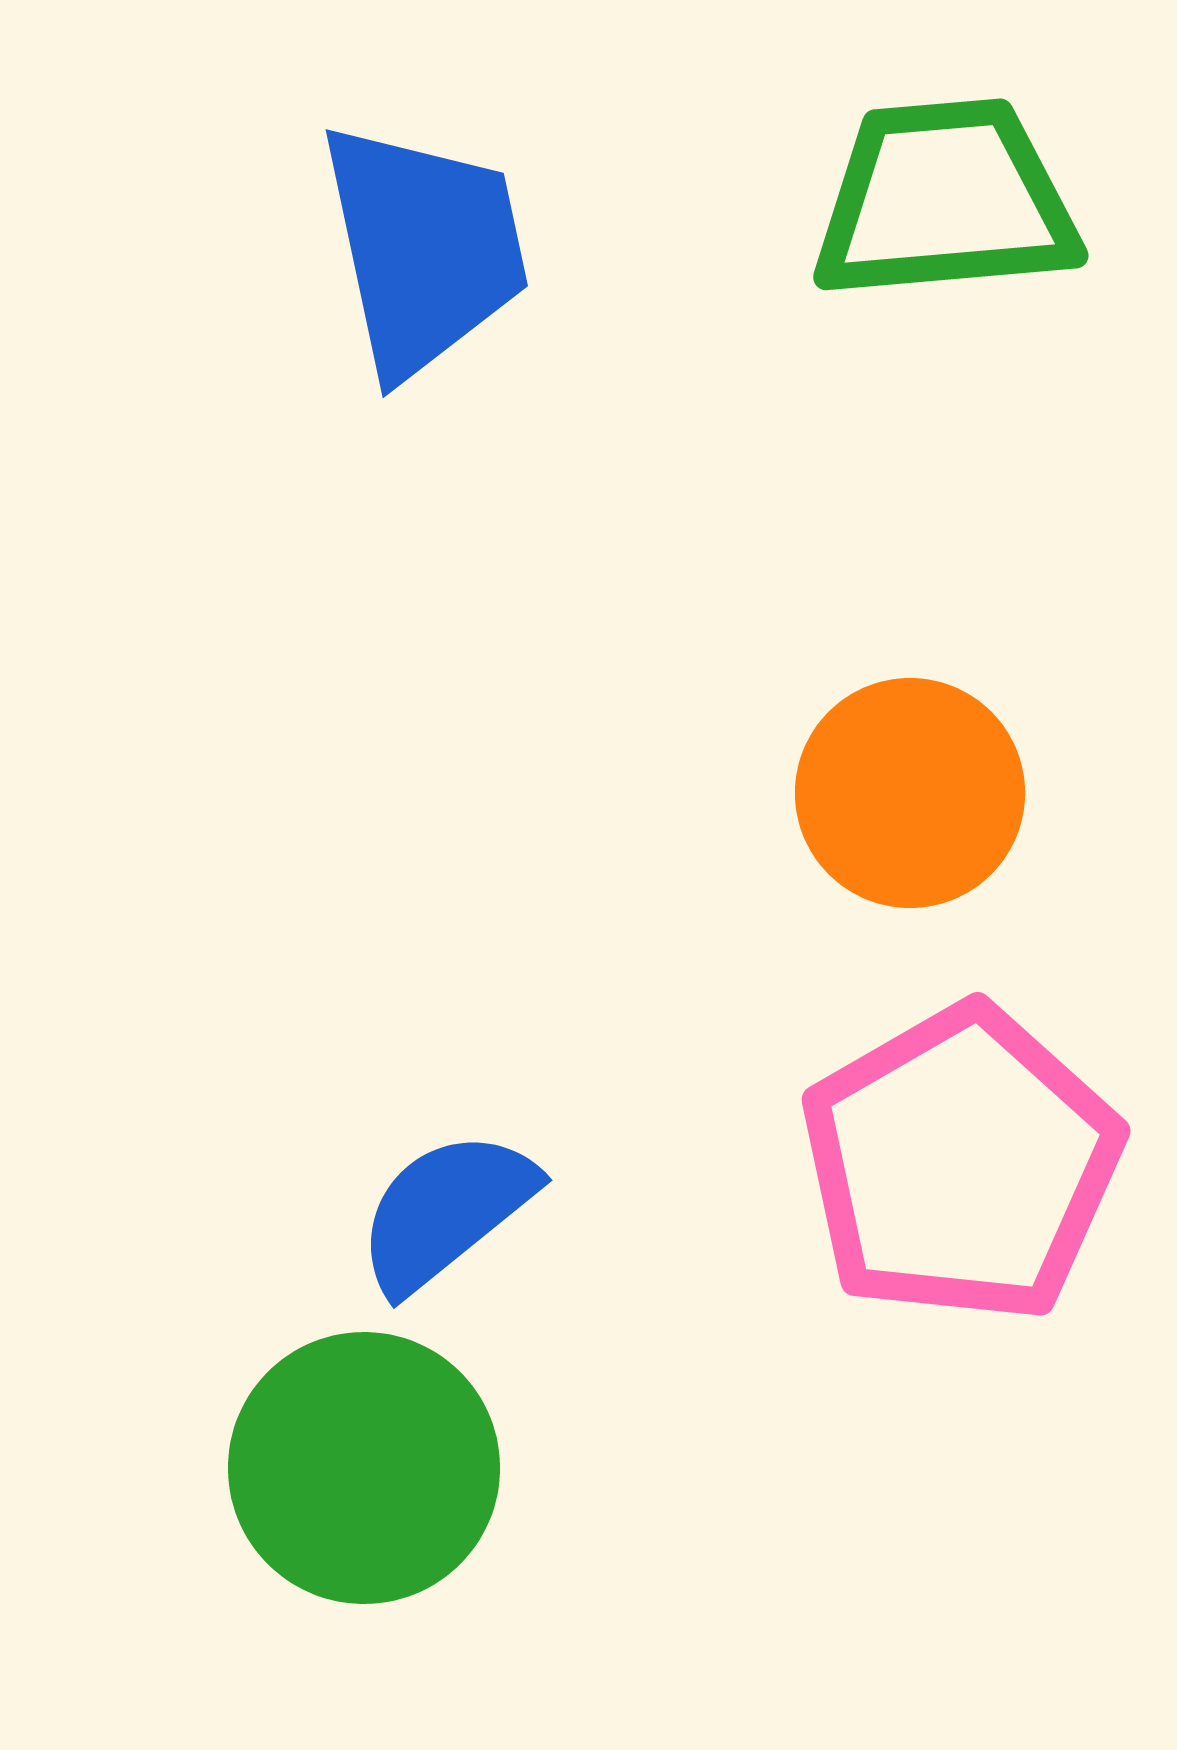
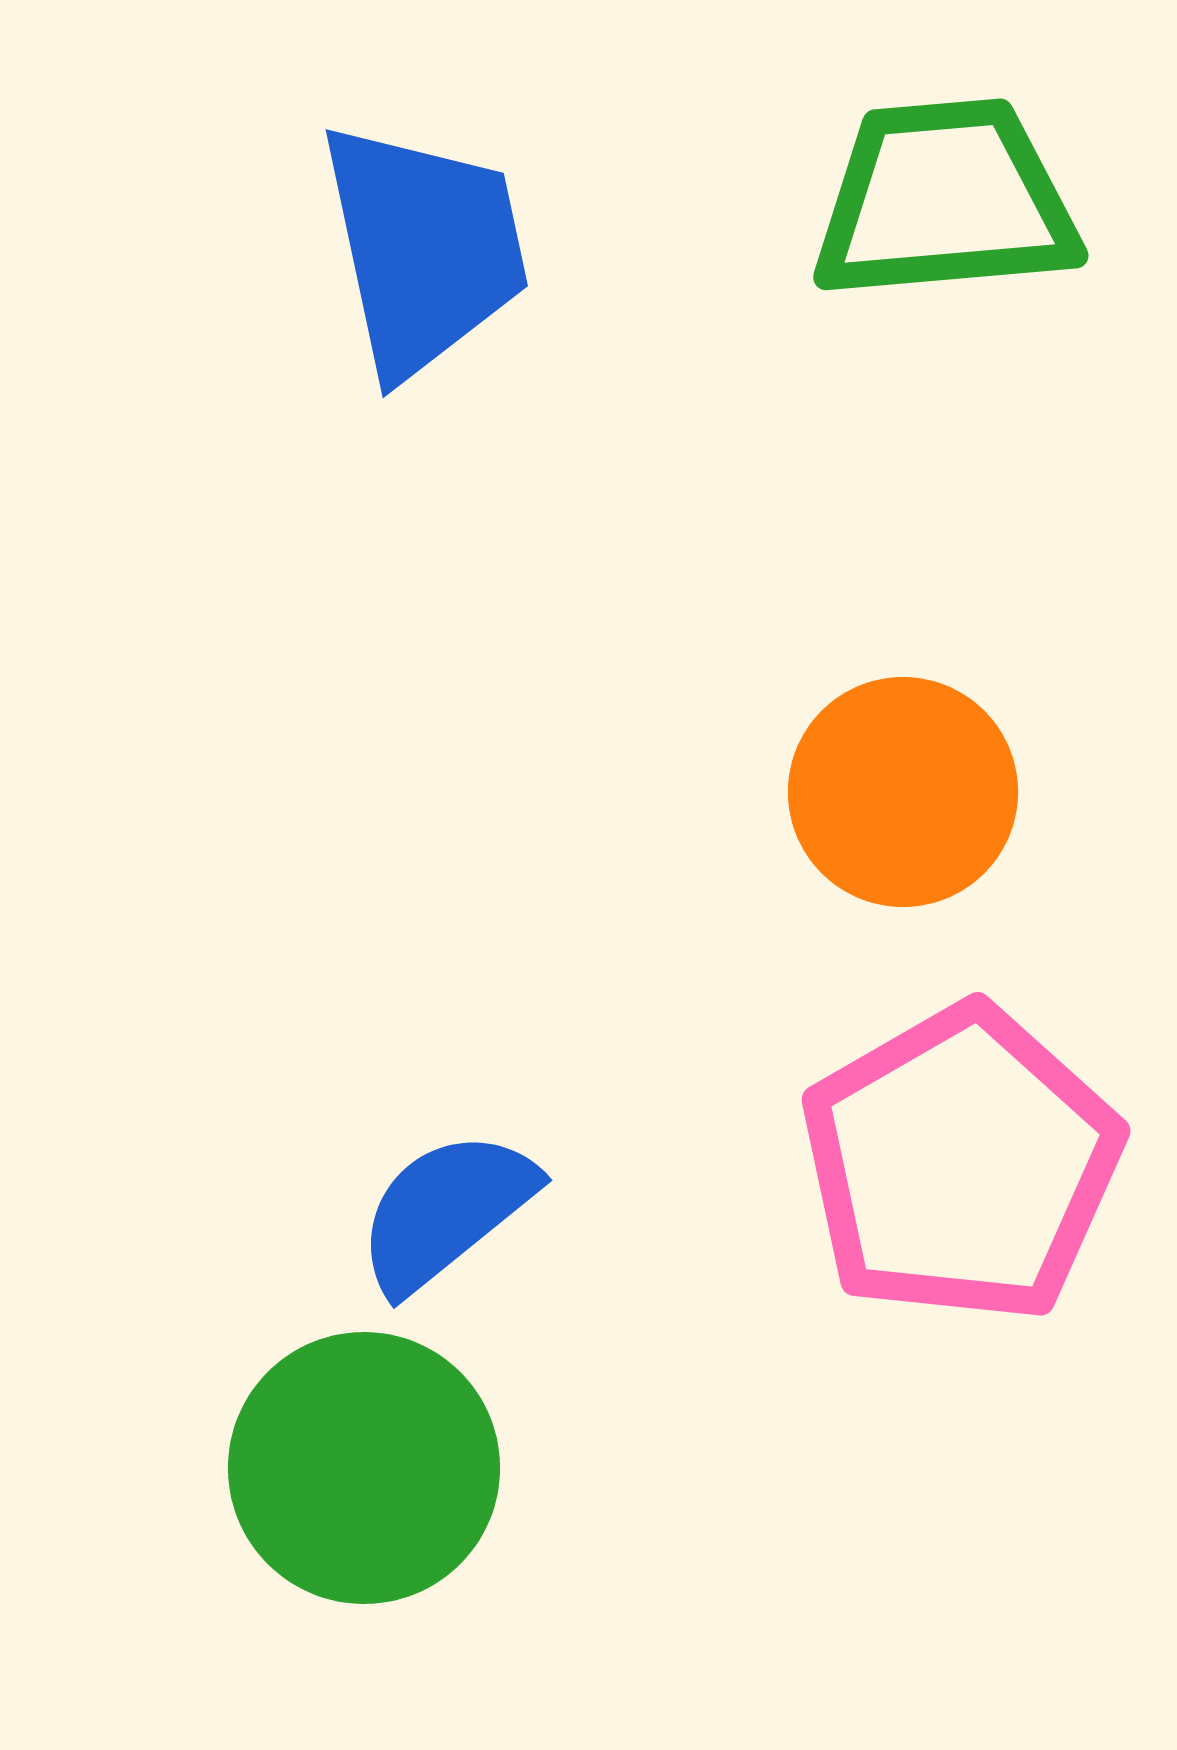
orange circle: moved 7 px left, 1 px up
